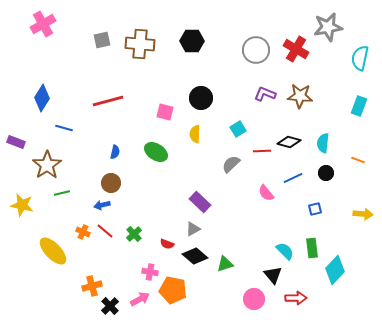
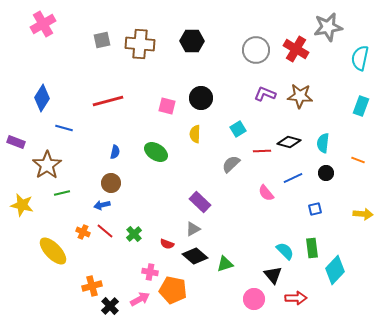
cyan rectangle at (359, 106): moved 2 px right
pink square at (165, 112): moved 2 px right, 6 px up
